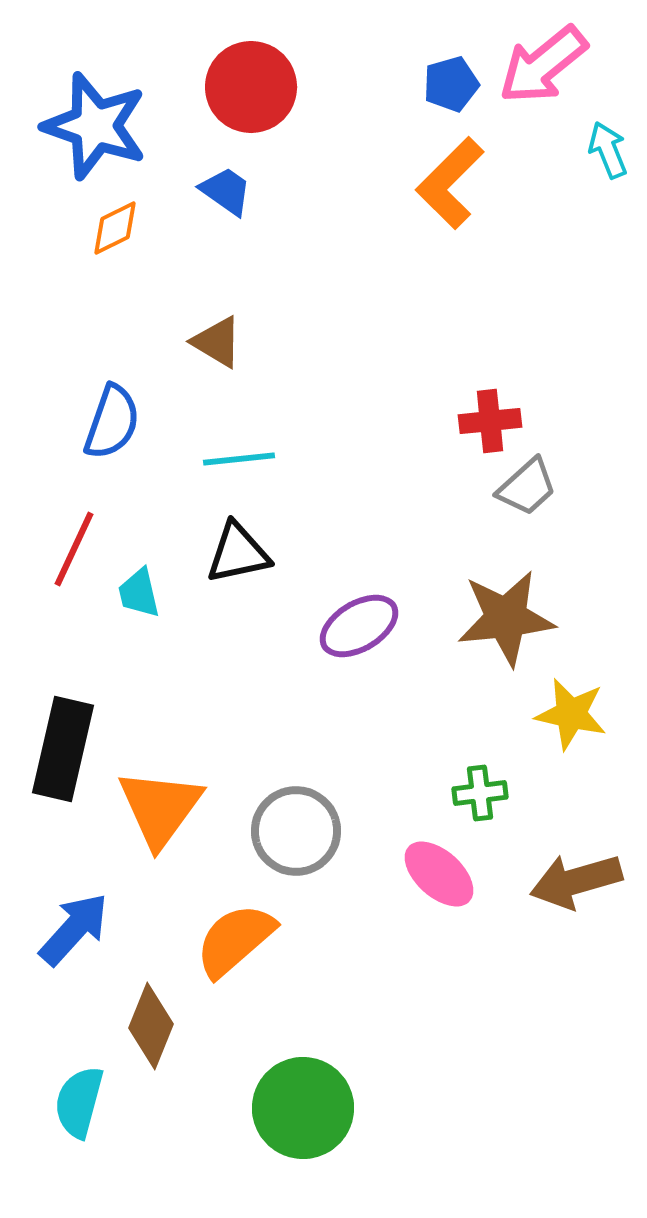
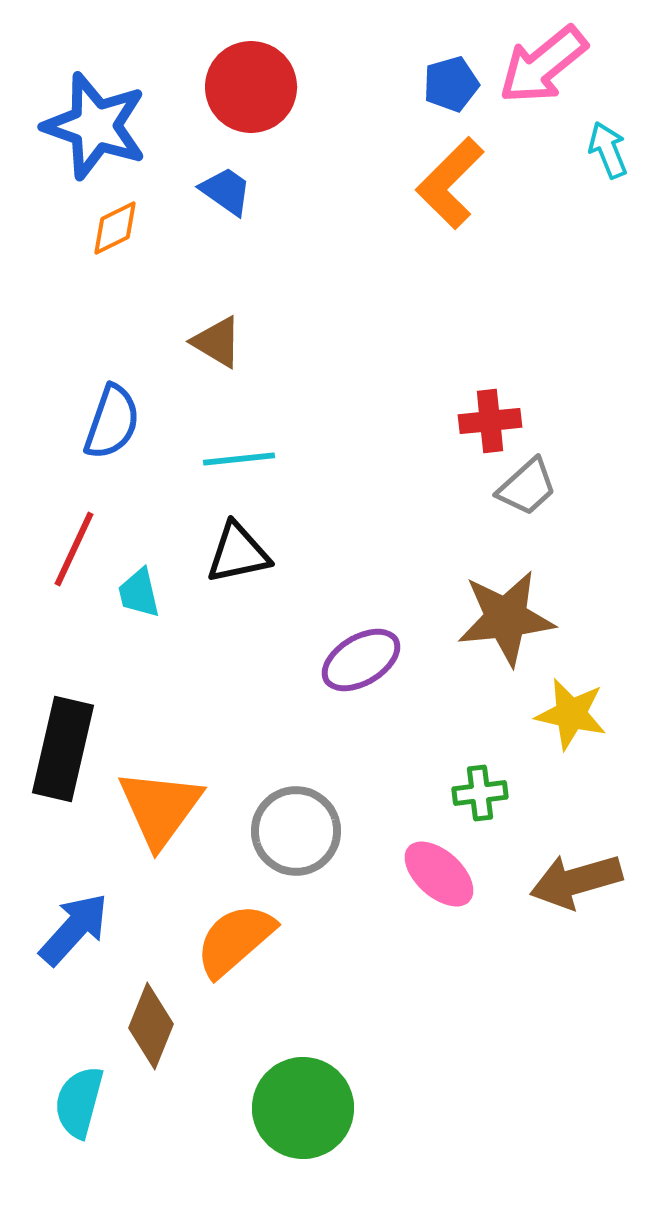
purple ellipse: moved 2 px right, 34 px down
